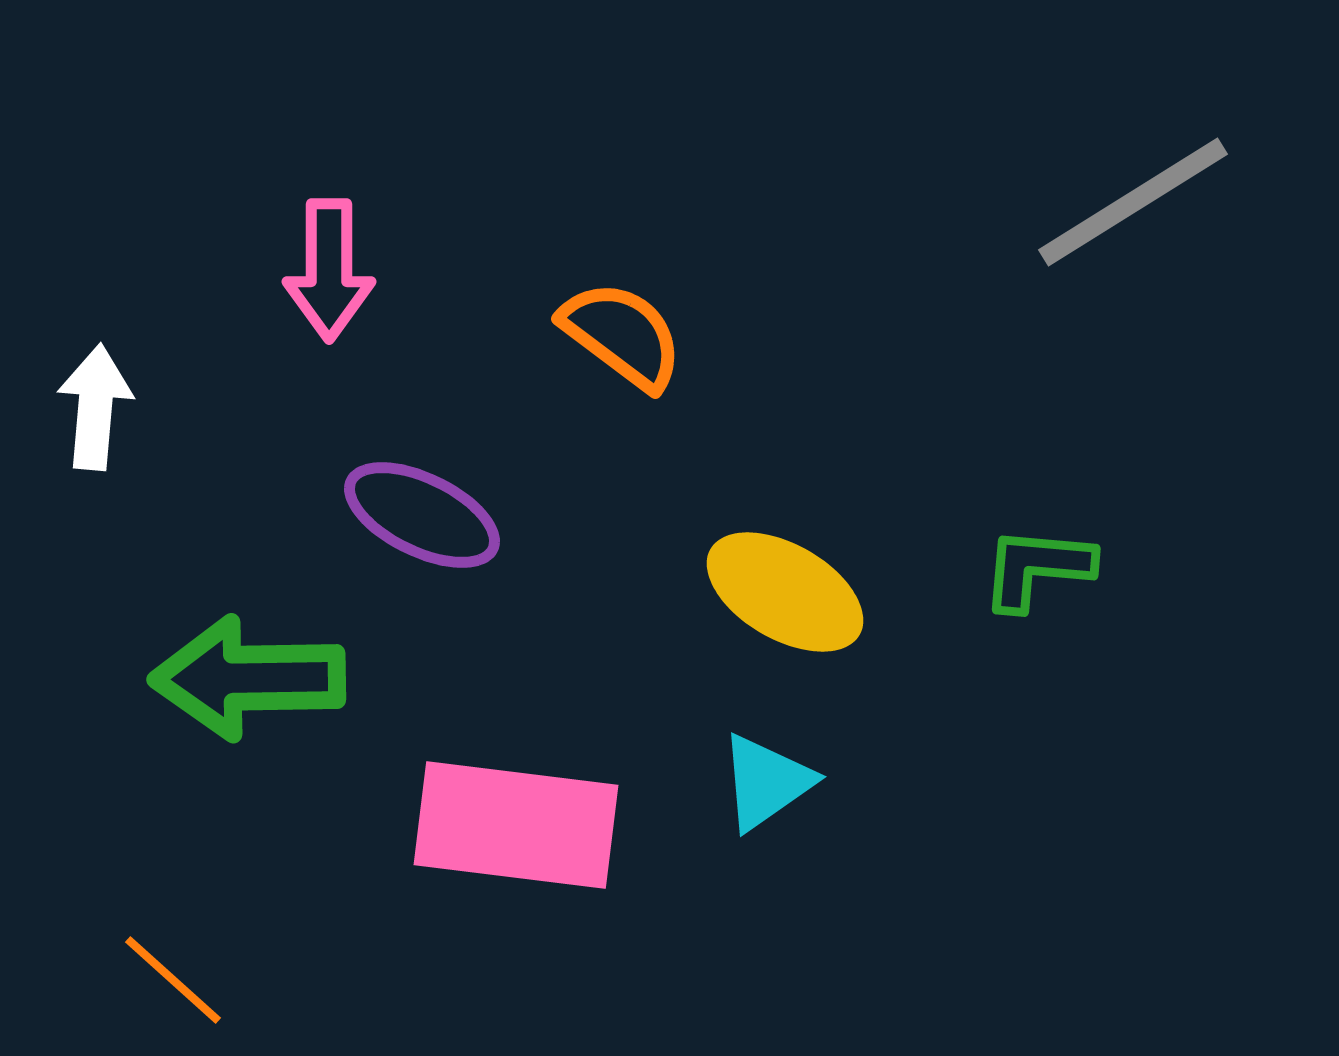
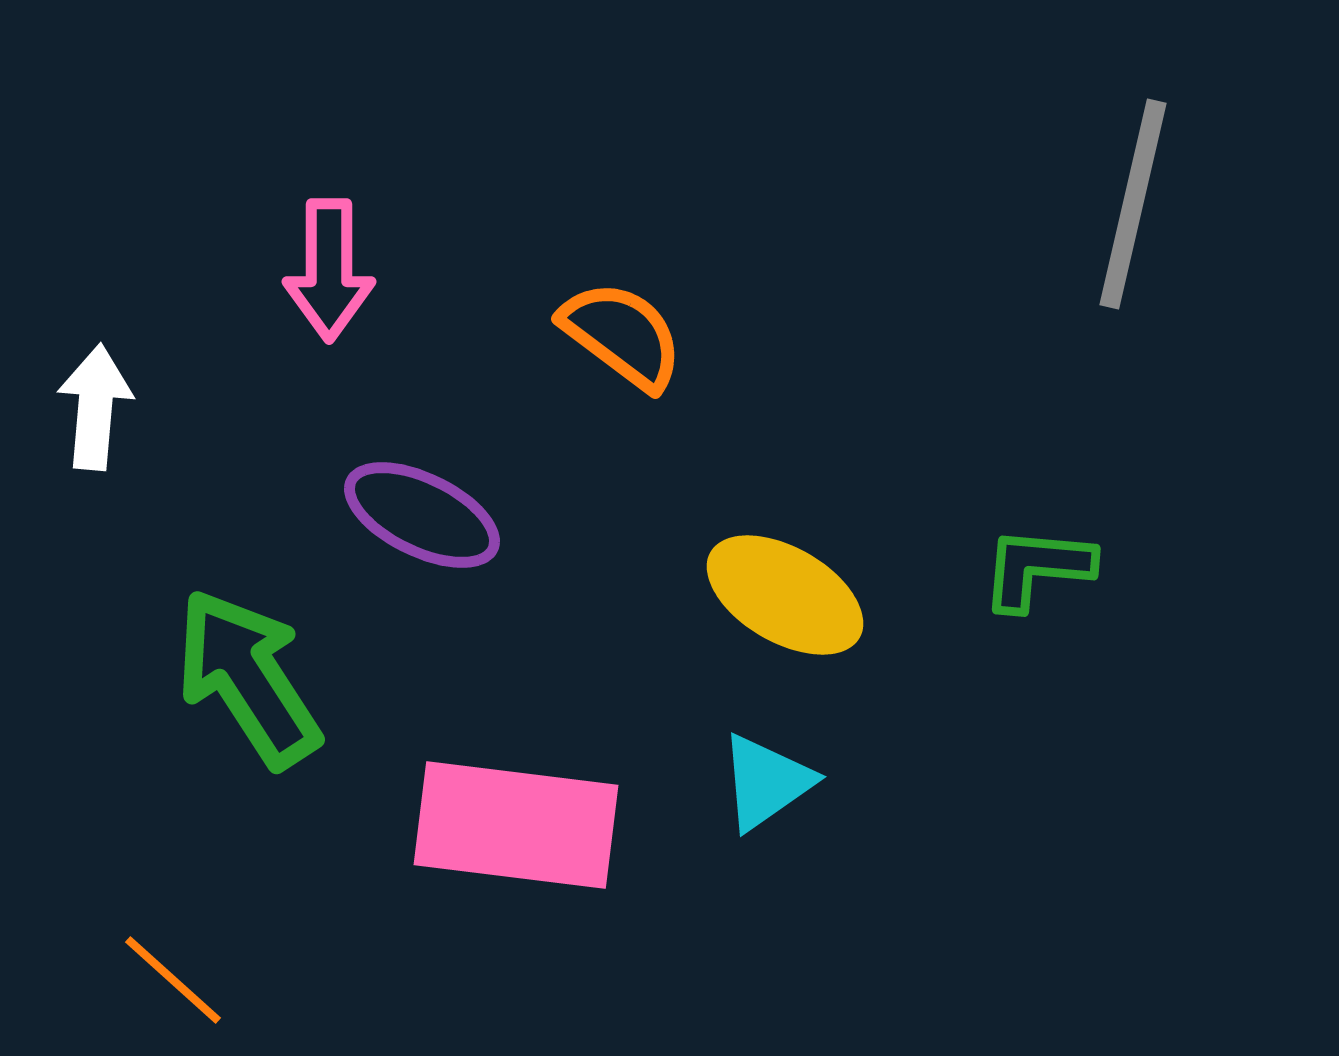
gray line: moved 2 px down; rotated 45 degrees counterclockwise
yellow ellipse: moved 3 px down
green arrow: rotated 58 degrees clockwise
